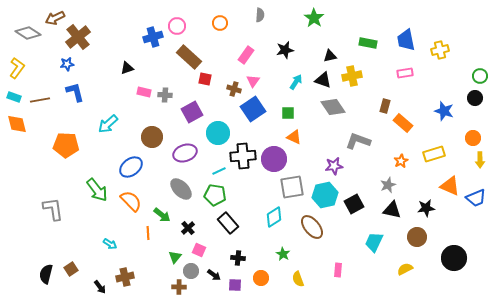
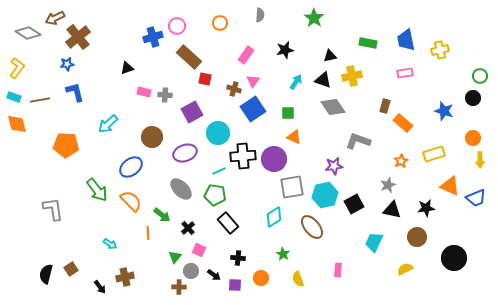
black circle at (475, 98): moved 2 px left
